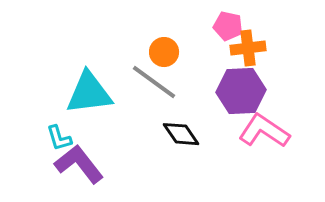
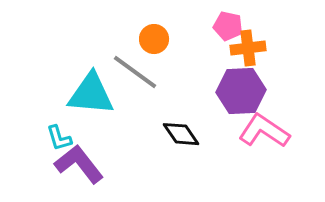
orange circle: moved 10 px left, 13 px up
gray line: moved 19 px left, 10 px up
cyan triangle: moved 2 px right, 1 px down; rotated 12 degrees clockwise
